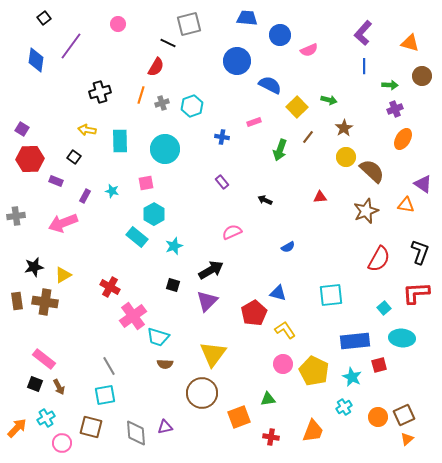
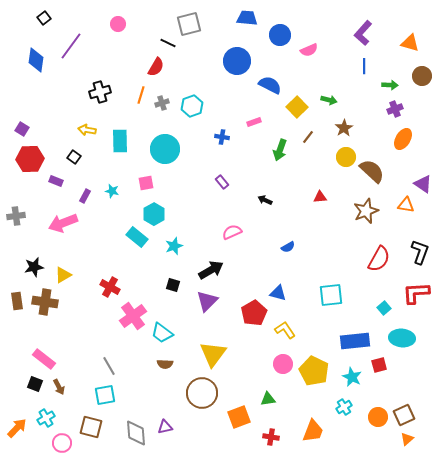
cyan trapezoid at (158, 337): moved 4 px right, 4 px up; rotated 20 degrees clockwise
